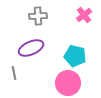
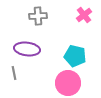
purple ellipse: moved 4 px left, 1 px down; rotated 30 degrees clockwise
